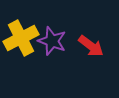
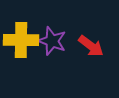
yellow cross: moved 2 px down; rotated 28 degrees clockwise
